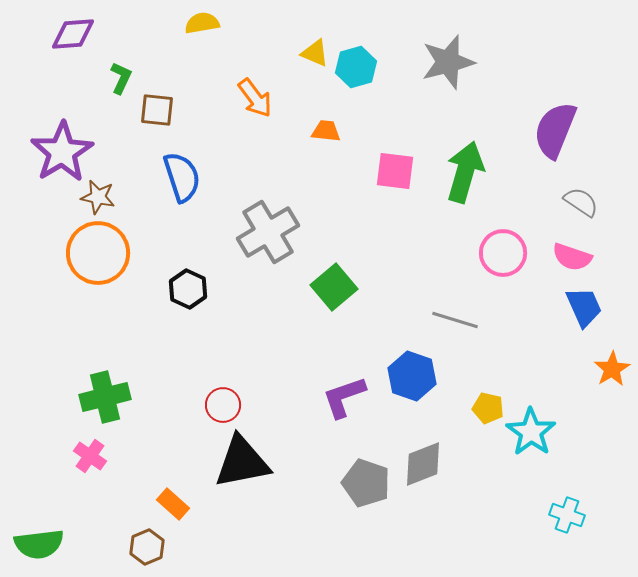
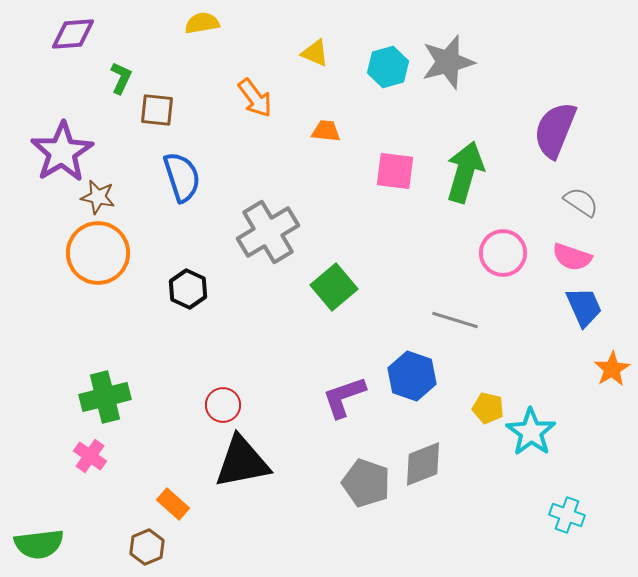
cyan hexagon: moved 32 px right
